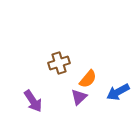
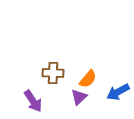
brown cross: moved 6 px left, 10 px down; rotated 20 degrees clockwise
